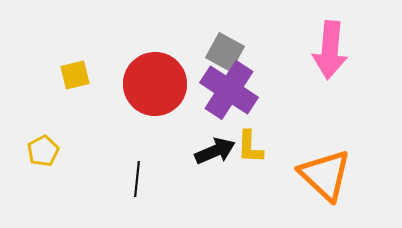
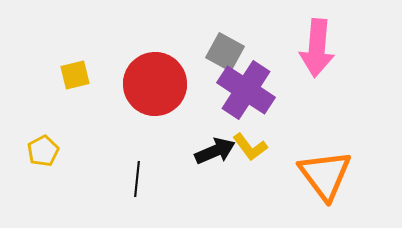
pink arrow: moved 13 px left, 2 px up
purple cross: moved 17 px right
yellow L-shape: rotated 39 degrees counterclockwise
orange triangle: rotated 10 degrees clockwise
